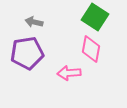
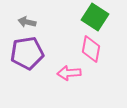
gray arrow: moved 7 px left
